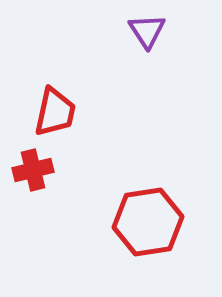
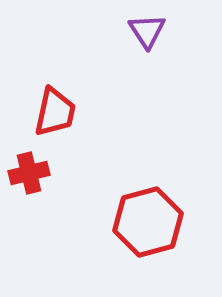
red cross: moved 4 px left, 3 px down
red hexagon: rotated 6 degrees counterclockwise
